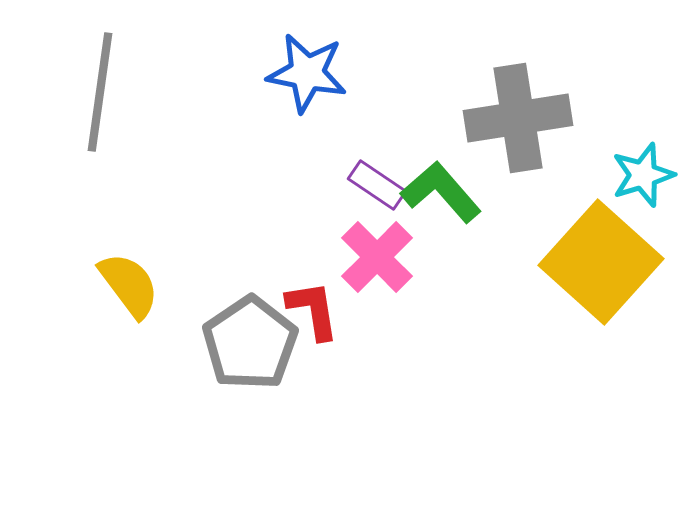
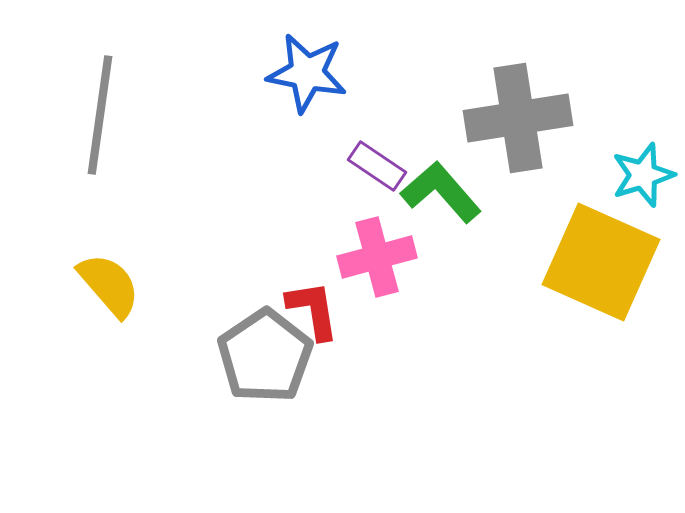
gray line: moved 23 px down
purple rectangle: moved 19 px up
pink cross: rotated 30 degrees clockwise
yellow square: rotated 18 degrees counterclockwise
yellow semicircle: moved 20 px left; rotated 4 degrees counterclockwise
gray pentagon: moved 15 px right, 13 px down
